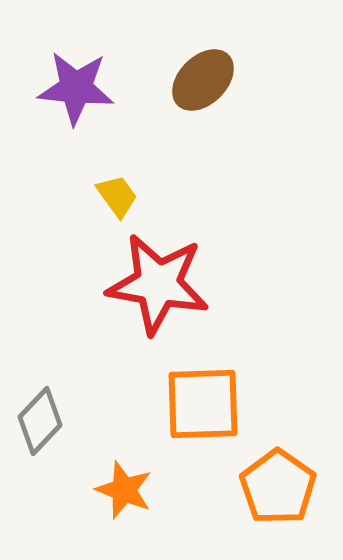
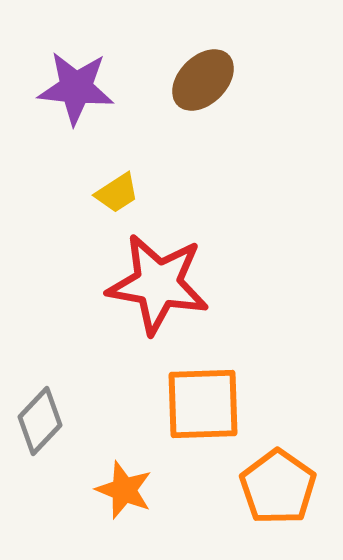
yellow trapezoid: moved 3 px up; rotated 93 degrees clockwise
